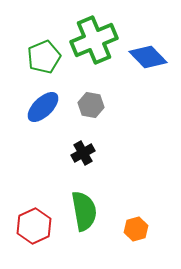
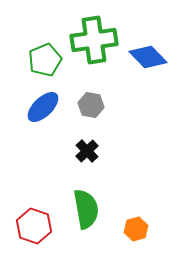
green cross: rotated 15 degrees clockwise
green pentagon: moved 1 px right, 3 px down
black cross: moved 4 px right, 2 px up; rotated 15 degrees counterclockwise
green semicircle: moved 2 px right, 2 px up
red hexagon: rotated 16 degrees counterclockwise
